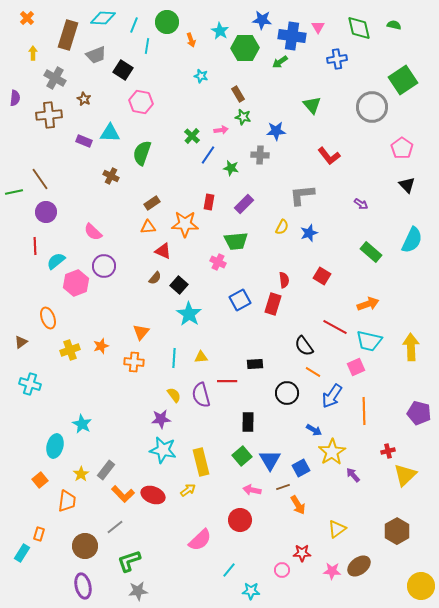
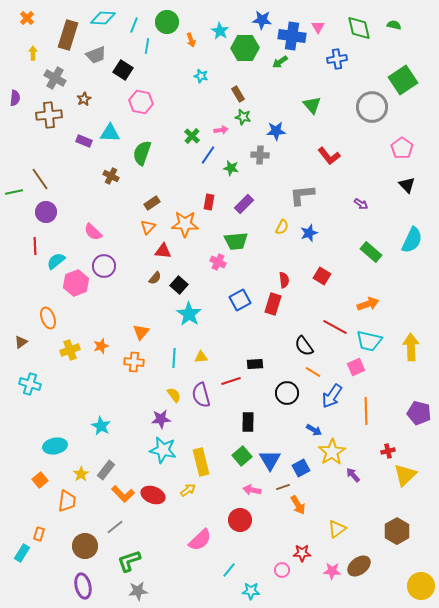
brown star at (84, 99): rotated 16 degrees clockwise
orange triangle at (148, 227): rotated 42 degrees counterclockwise
red triangle at (163, 251): rotated 18 degrees counterclockwise
red line at (227, 381): moved 4 px right; rotated 18 degrees counterclockwise
orange line at (364, 411): moved 2 px right
cyan star at (82, 424): moved 19 px right, 2 px down
cyan ellipse at (55, 446): rotated 65 degrees clockwise
